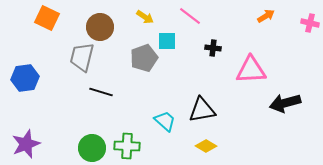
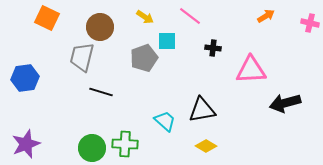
green cross: moved 2 px left, 2 px up
